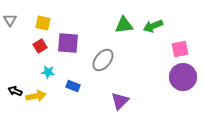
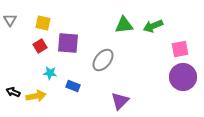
cyan star: moved 2 px right, 1 px down
black arrow: moved 2 px left, 1 px down
